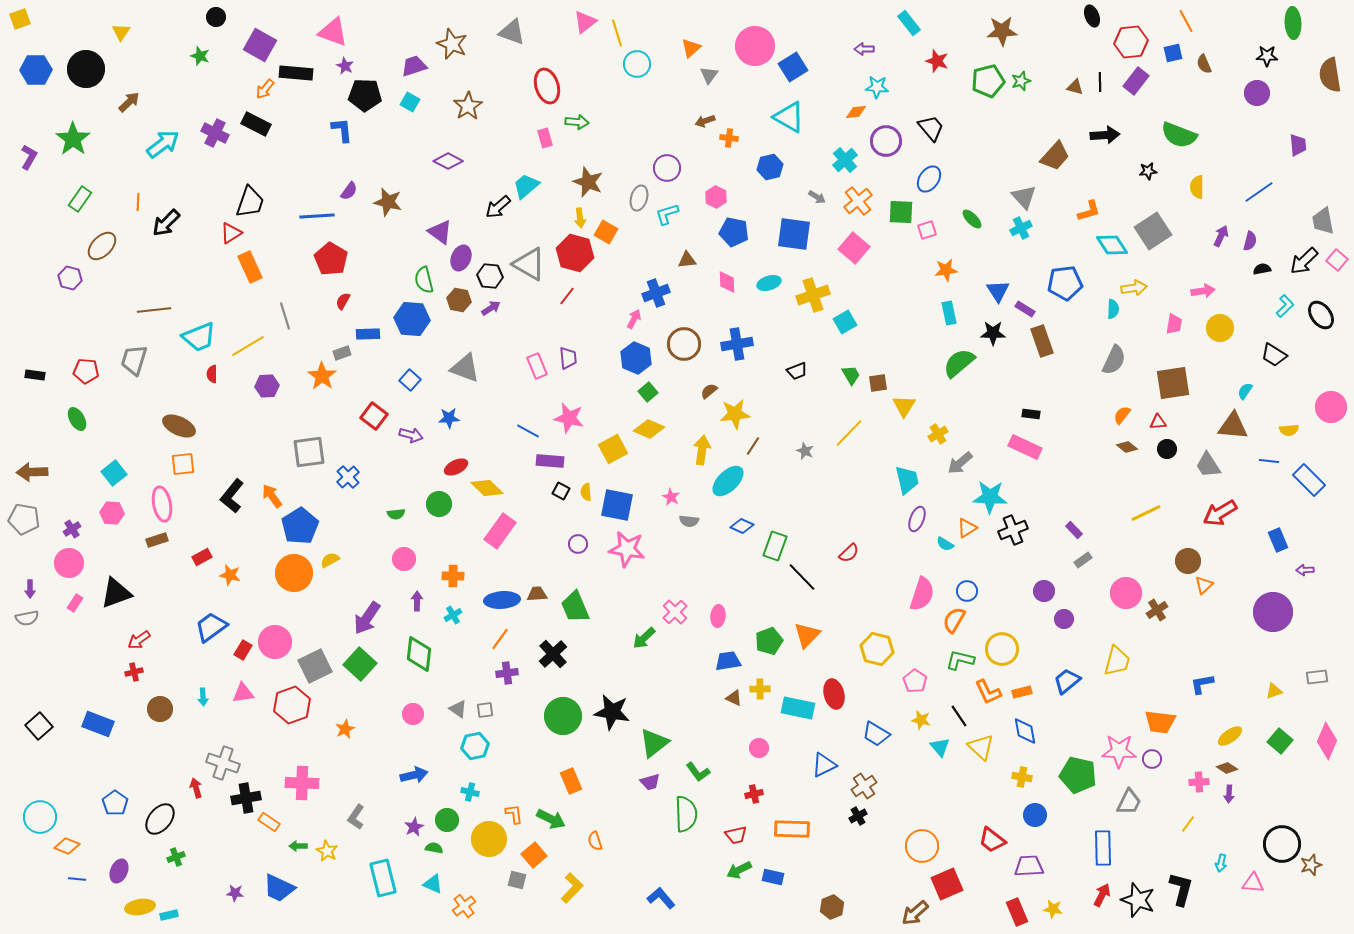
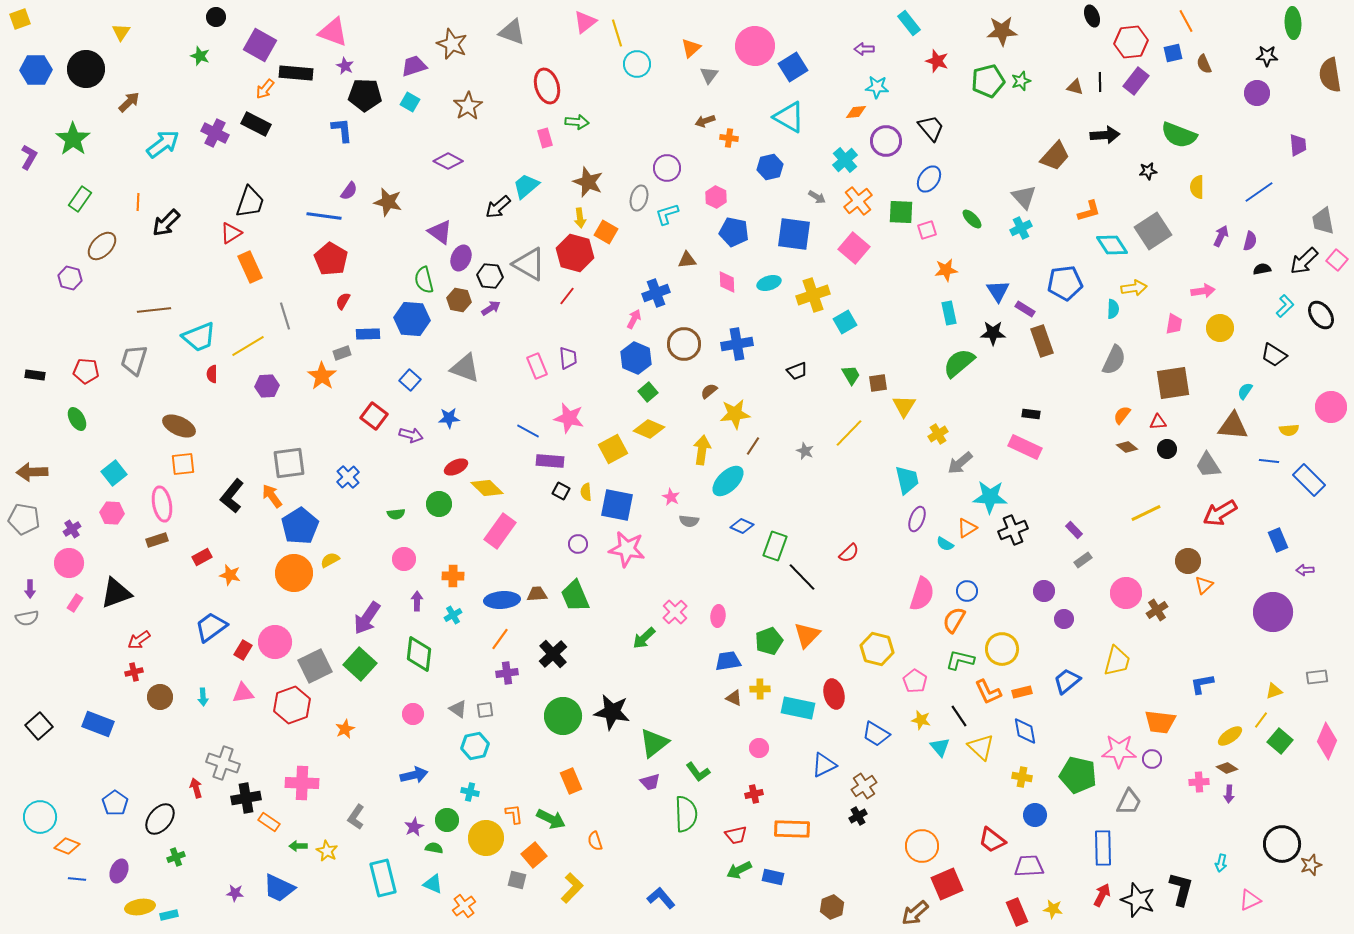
blue line at (317, 216): moved 7 px right; rotated 12 degrees clockwise
gray square at (309, 452): moved 20 px left, 11 px down
green trapezoid at (575, 607): moved 11 px up
brown circle at (160, 709): moved 12 px up
yellow line at (1188, 824): moved 73 px right, 104 px up
yellow circle at (489, 839): moved 3 px left, 1 px up
pink triangle at (1253, 883): moved 3 px left, 17 px down; rotated 30 degrees counterclockwise
